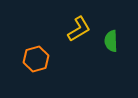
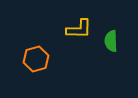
yellow L-shape: rotated 32 degrees clockwise
